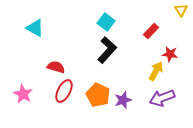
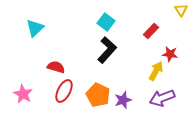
cyan triangle: rotated 48 degrees clockwise
